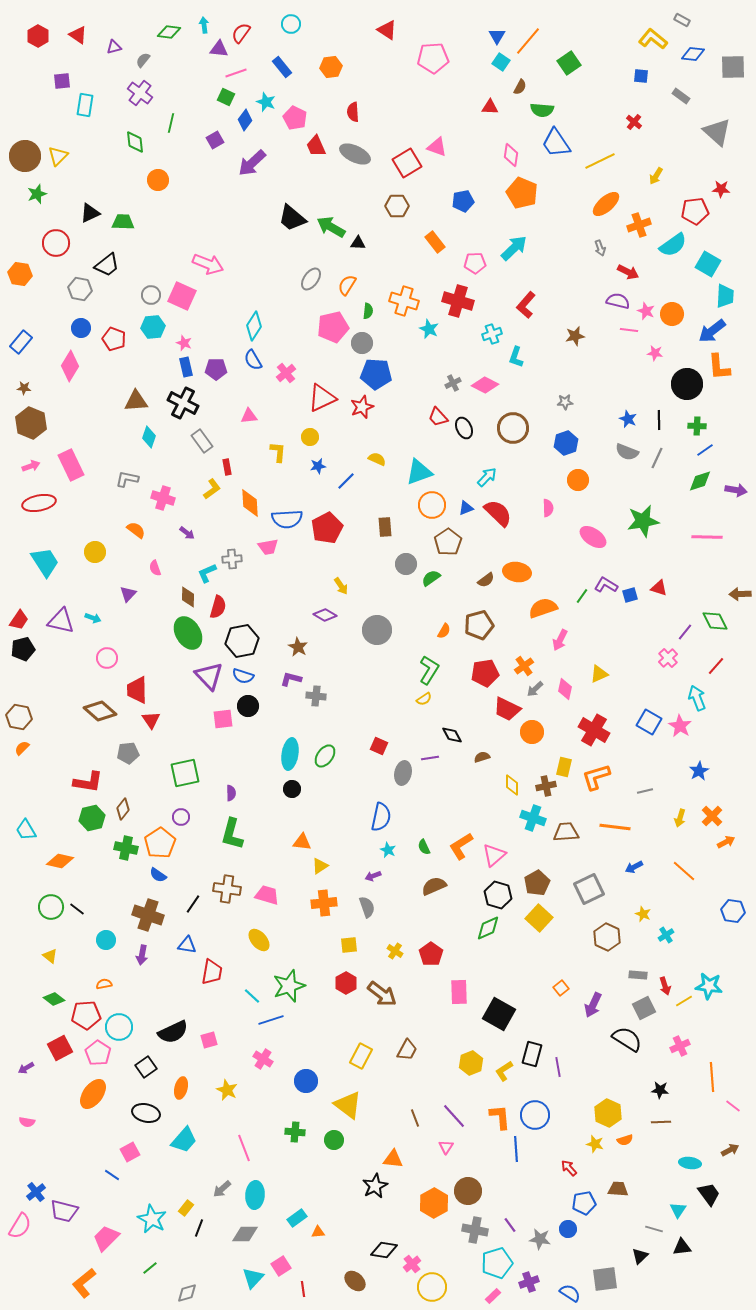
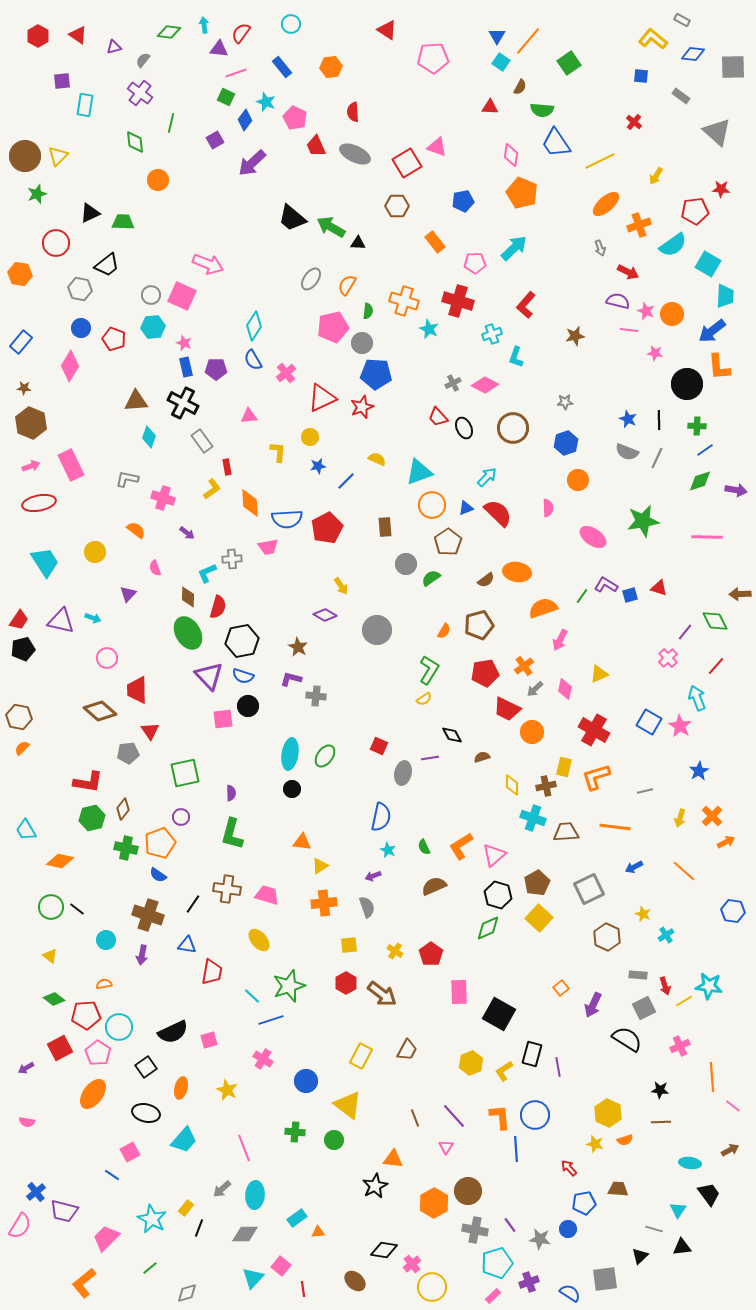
red triangle at (151, 720): moved 1 px left, 11 px down
orange pentagon at (160, 843): rotated 12 degrees clockwise
pink square at (281, 1266): rotated 18 degrees counterclockwise
